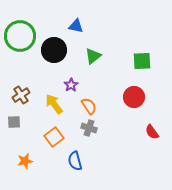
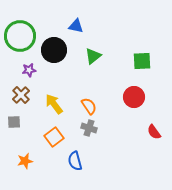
purple star: moved 42 px left, 15 px up; rotated 24 degrees clockwise
brown cross: rotated 12 degrees counterclockwise
red semicircle: moved 2 px right
